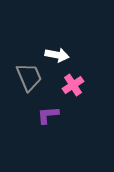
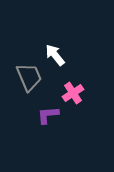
white arrow: moved 2 px left; rotated 140 degrees counterclockwise
pink cross: moved 8 px down
